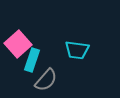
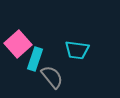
cyan rectangle: moved 3 px right, 1 px up
gray semicircle: moved 6 px right, 3 px up; rotated 80 degrees counterclockwise
